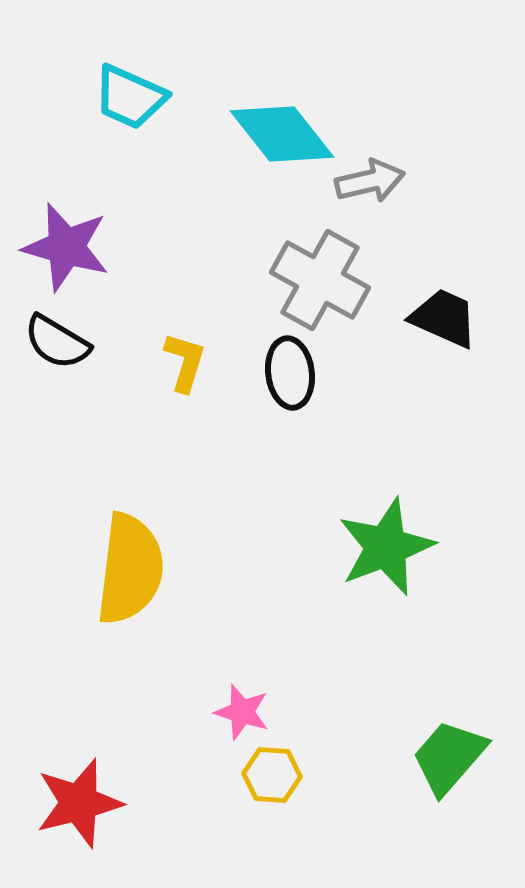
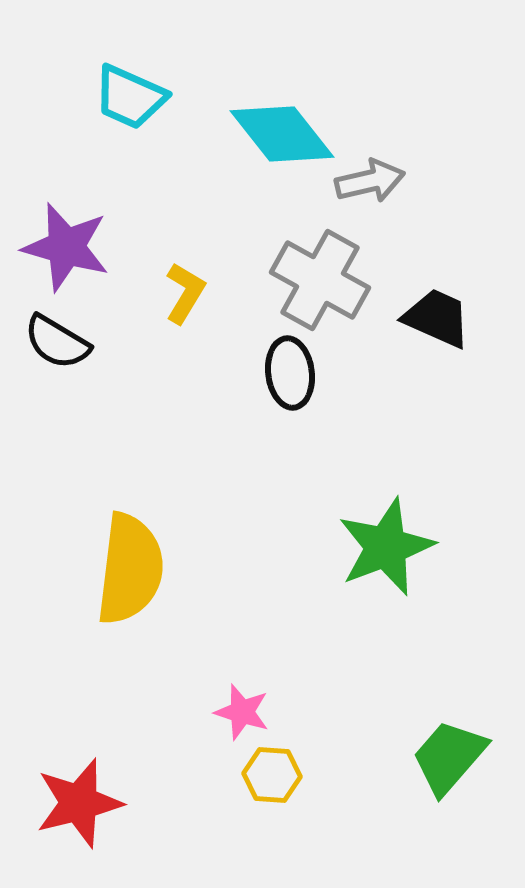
black trapezoid: moved 7 px left
yellow L-shape: moved 69 px up; rotated 14 degrees clockwise
